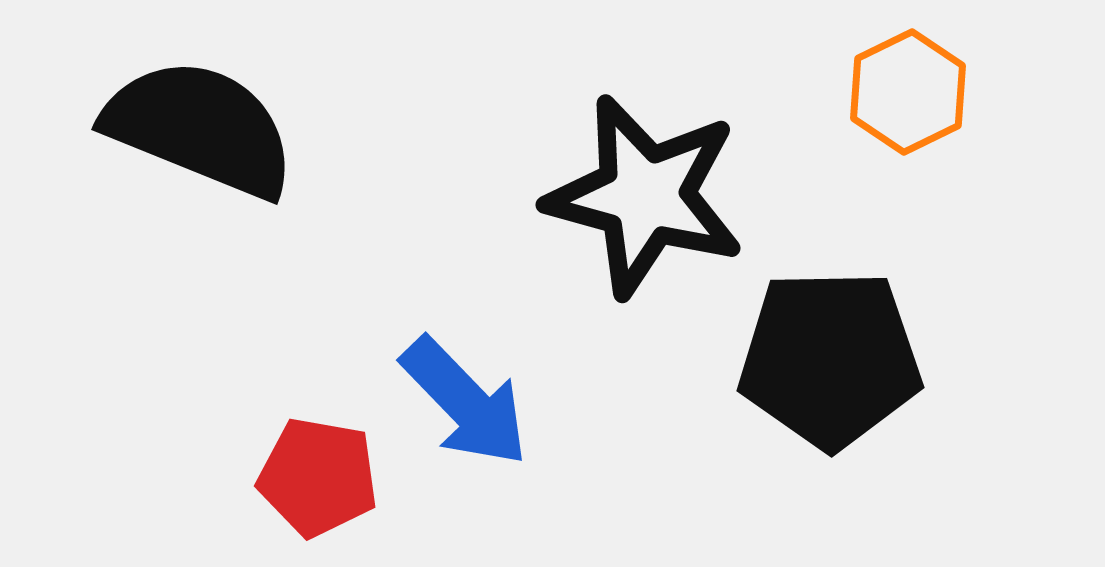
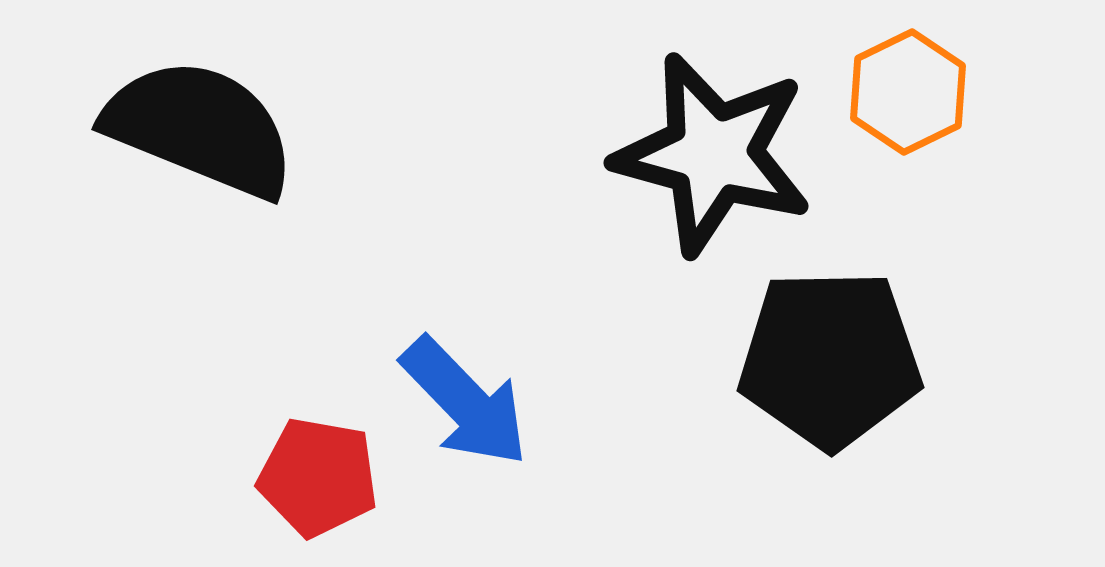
black star: moved 68 px right, 42 px up
